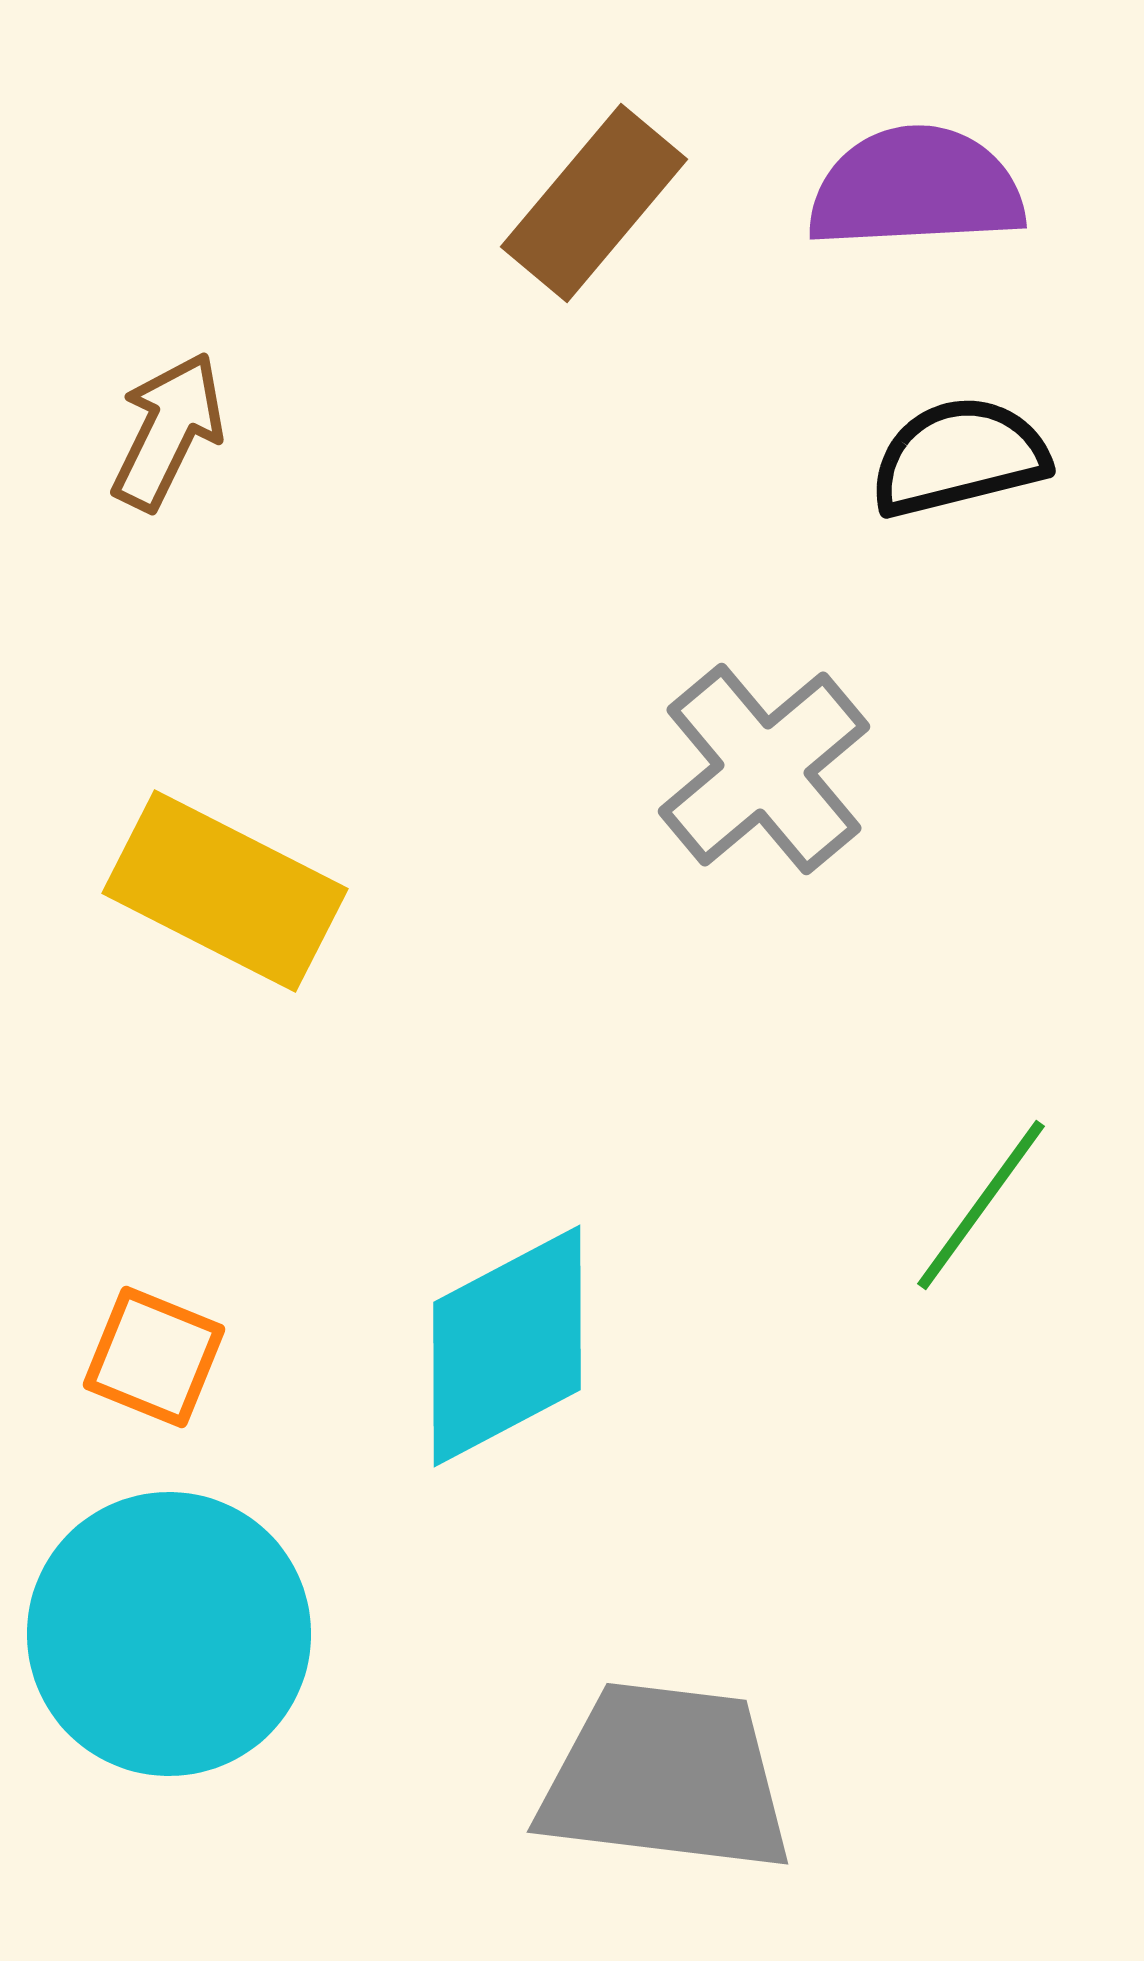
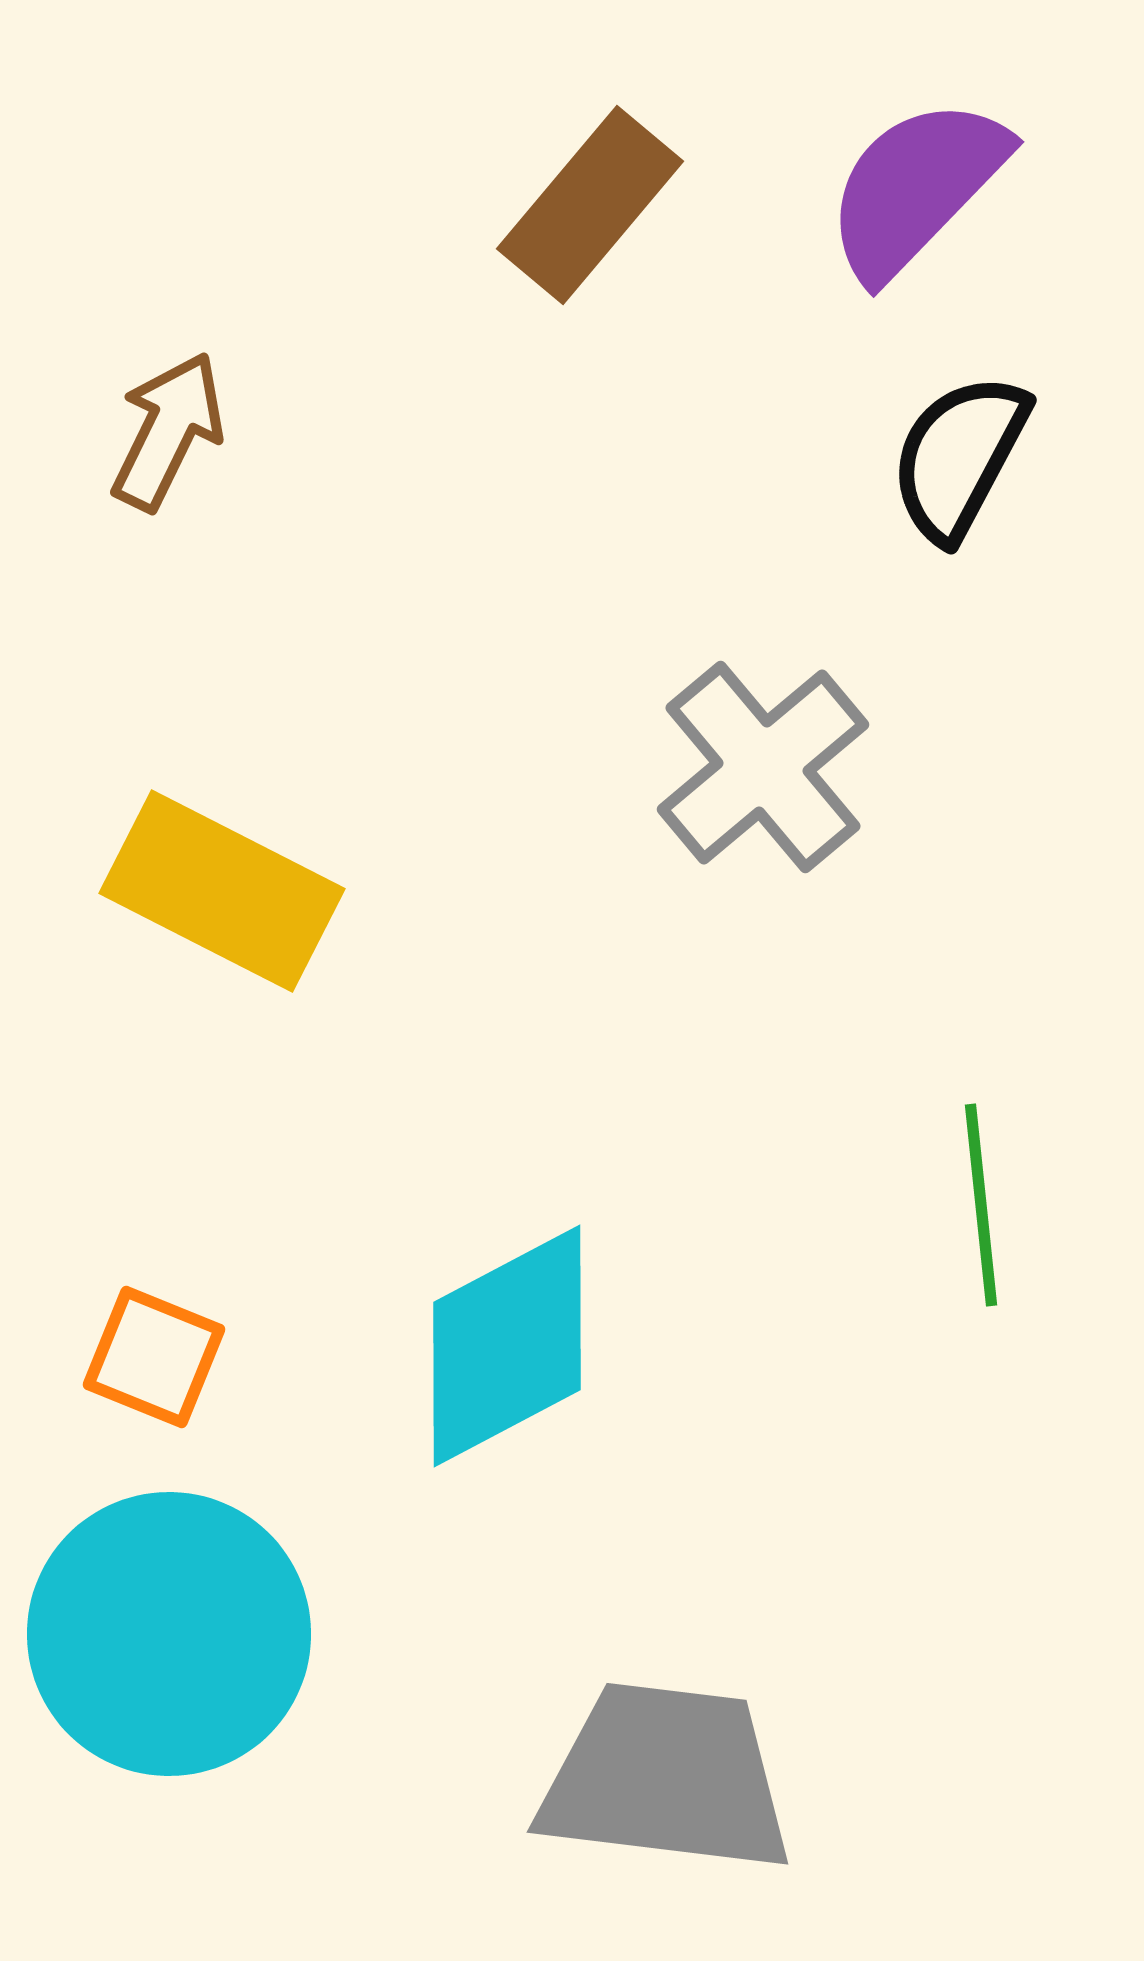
purple semicircle: rotated 43 degrees counterclockwise
brown rectangle: moved 4 px left, 2 px down
black semicircle: rotated 48 degrees counterclockwise
gray cross: moved 1 px left, 2 px up
yellow rectangle: moved 3 px left
green line: rotated 42 degrees counterclockwise
